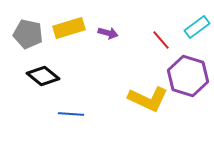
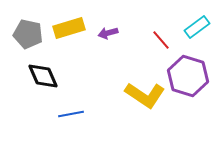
purple arrow: rotated 150 degrees clockwise
black diamond: rotated 28 degrees clockwise
yellow L-shape: moved 3 px left, 4 px up; rotated 9 degrees clockwise
blue line: rotated 15 degrees counterclockwise
